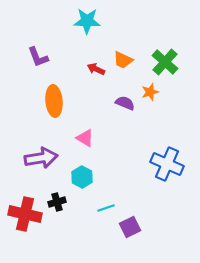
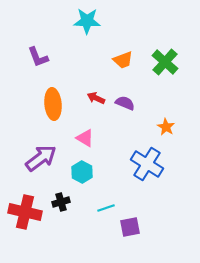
orange trapezoid: rotated 45 degrees counterclockwise
red arrow: moved 29 px down
orange star: moved 16 px right, 35 px down; rotated 24 degrees counterclockwise
orange ellipse: moved 1 px left, 3 px down
purple arrow: rotated 28 degrees counterclockwise
blue cross: moved 20 px left; rotated 8 degrees clockwise
cyan hexagon: moved 5 px up
black cross: moved 4 px right
red cross: moved 2 px up
purple square: rotated 15 degrees clockwise
